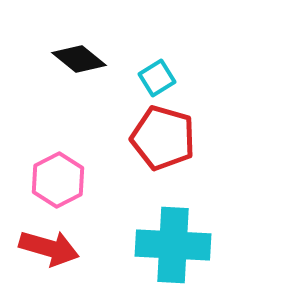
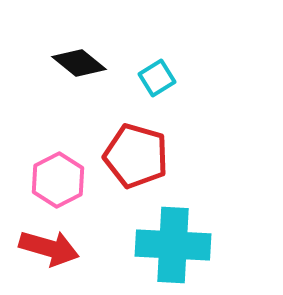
black diamond: moved 4 px down
red pentagon: moved 27 px left, 18 px down
